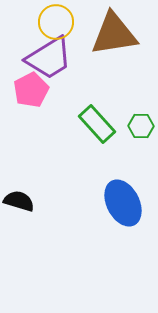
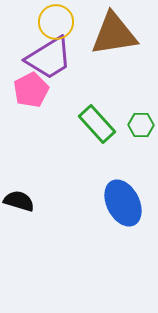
green hexagon: moved 1 px up
